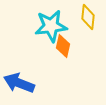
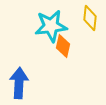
yellow diamond: moved 2 px right, 1 px down
blue arrow: rotated 72 degrees clockwise
